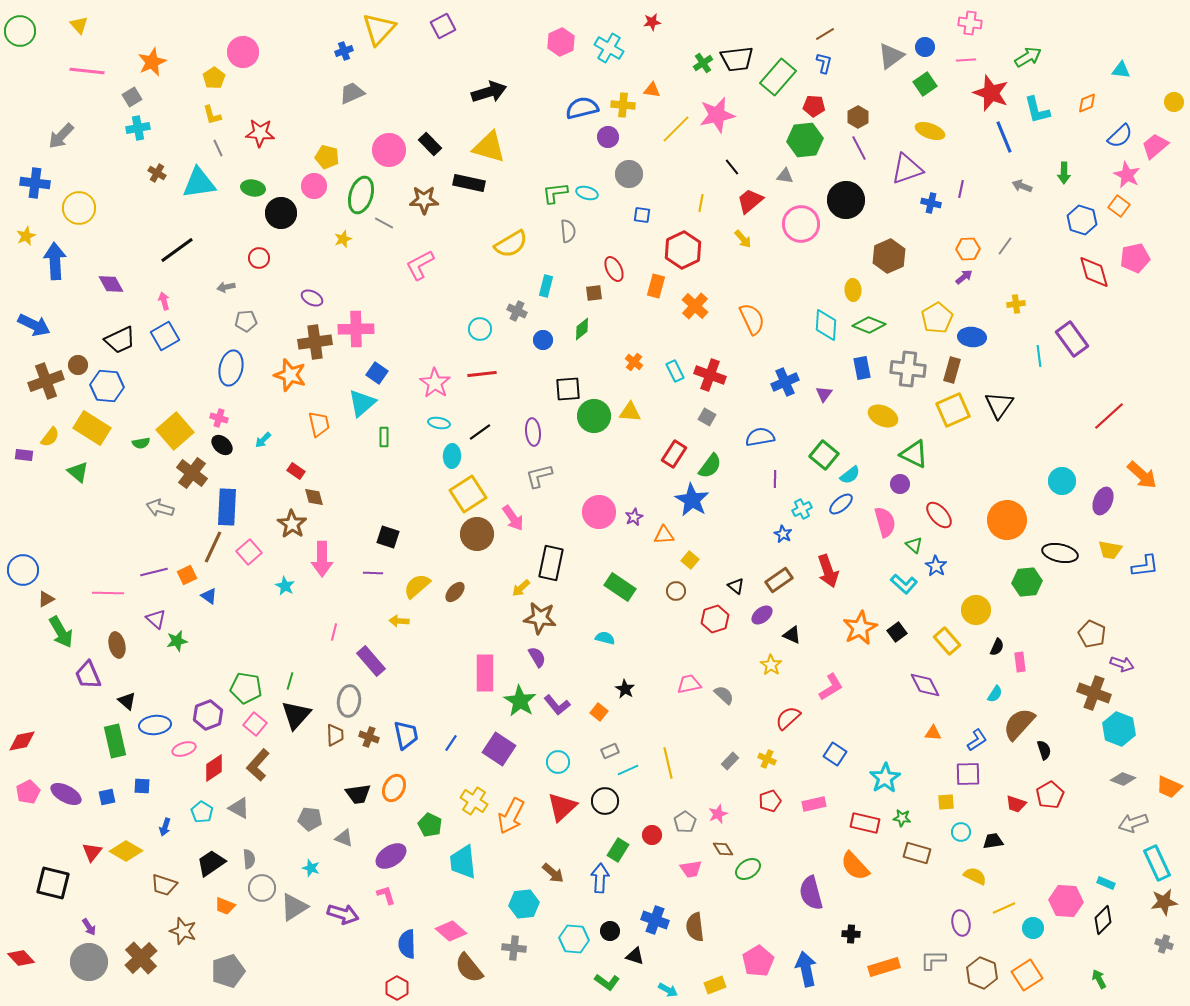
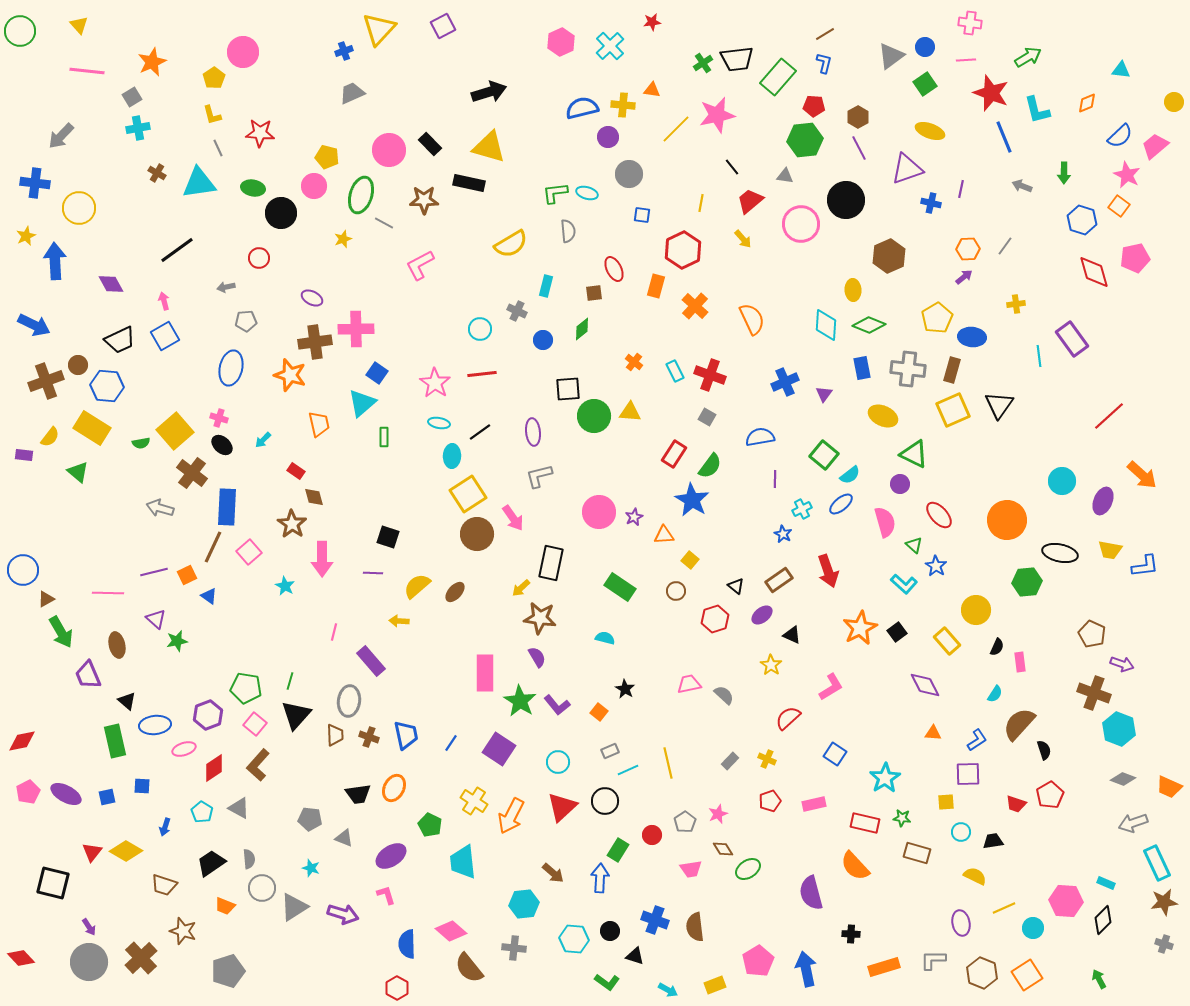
cyan cross at (609, 48): moved 1 px right, 2 px up; rotated 16 degrees clockwise
